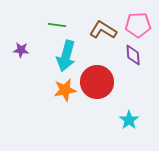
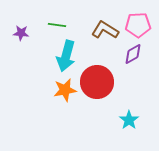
brown L-shape: moved 2 px right
purple star: moved 17 px up
purple diamond: moved 1 px up; rotated 65 degrees clockwise
